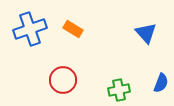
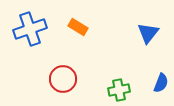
orange rectangle: moved 5 px right, 2 px up
blue triangle: moved 2 px right; rotated 20 degrees clockwise
red circle: moved 1 px up
